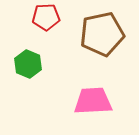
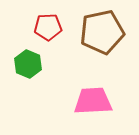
red pentagon: moved 2 px right, 10 px down
brown pentagon: moved 2 px up
